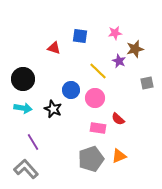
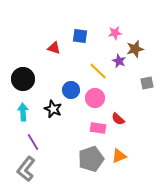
cyan arrow: moved 4 px down; rotated 102 degrees counterclockwise
gray L-shape: rotated 100 degrees counterclockwise
